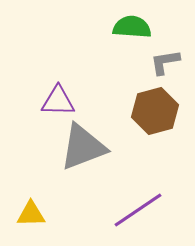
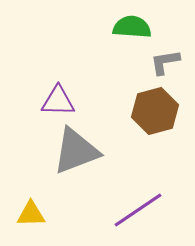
gray triangle: moved 7 px left, 4 px down
